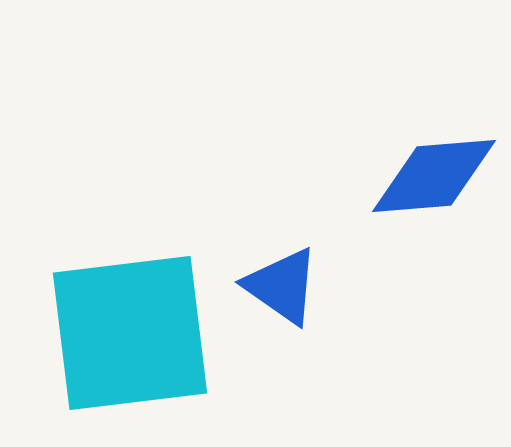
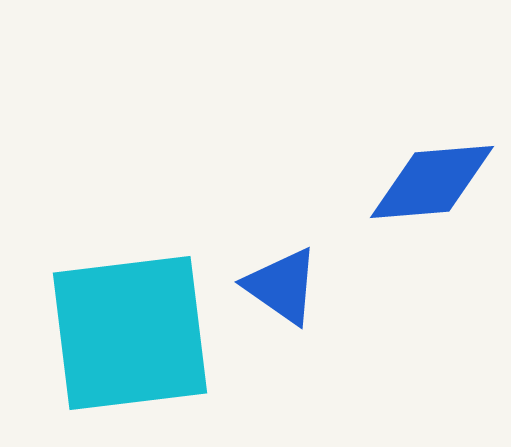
blue diamond: moved 2 px left, 6 px down
